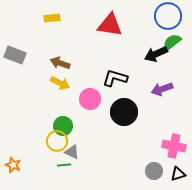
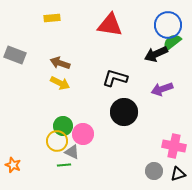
blue circle: moved 9 px down
pink circle: moved 7 px left, 35 px down
